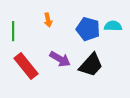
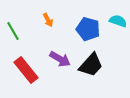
orange arrow: rotated 16 degrees counterclockwise
cyan semicircle: moved 5 px right, 5 px up; rotated 18 degrees clockwise
green line: rotated 30 degrees counterclockwise
red rectangle: moved 4 px down
